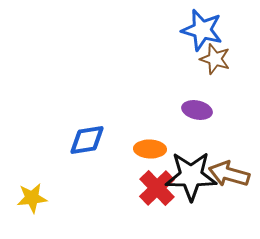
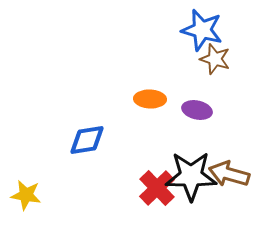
orange ellipse: moved 50 px up
yellow star: moved 6 px left, 3 px up; rotated 16 degrees clockwise
